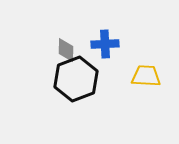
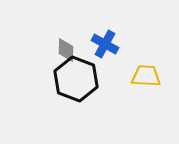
blue cross: rotated 32 degrees clockwise
black hexagon: rotated 18 degrees counterclockwise
